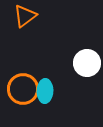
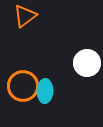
orange circle: moved 3 px up
